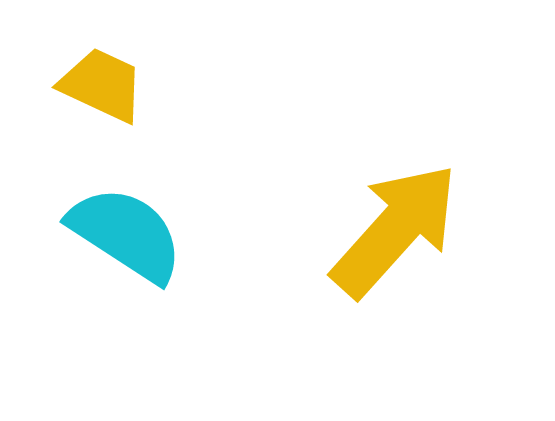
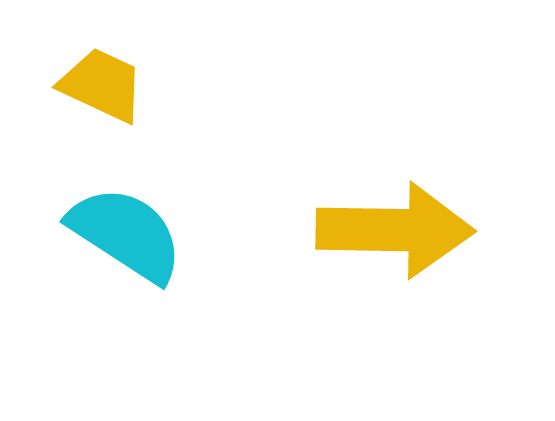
yellow arrow: rotated 49 degrees clockwise
